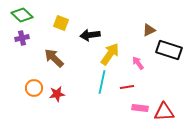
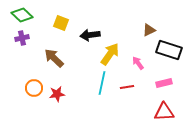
cyan line: moved 1 px down
pink rectangle: moved 24 px right, 25 px up; rotated 21 degrees counterclockwise
